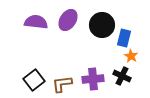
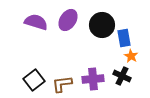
purple semicircle: rotated 10 degrees clockwise
blue rectangle: rotated 24 degrees counterclockwise
